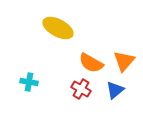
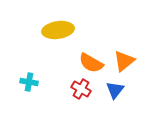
yellow ellipse: moved 2 px down; rotated 36 degrees counterclockwise
orange triangle: rotated 10 degrees clockwise
blue triangle: rotated 12 degrees counterclockwise
